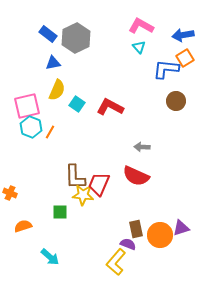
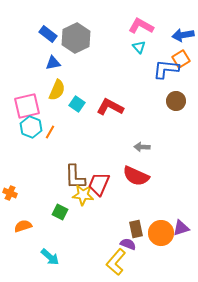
orange square: moved 4 px left, 1 px down
green square: rotated 28 degrees clockwise
orange circle: moved 1 px right, 2 px up
